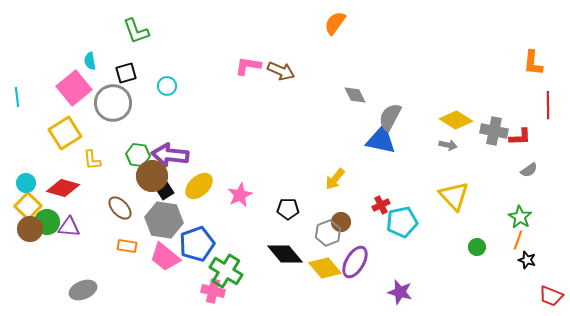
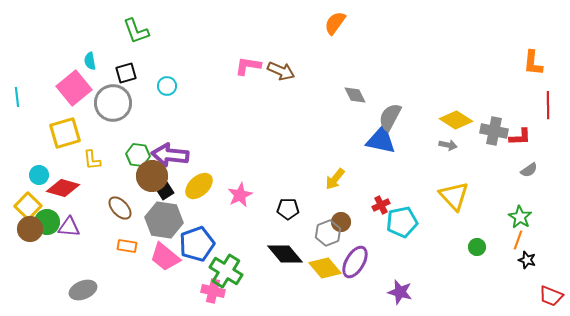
yellow square at (65, 133): rotated 16 degrees clockwise
cyan circle at (26, 183): moved 13 px right, 8 px up
